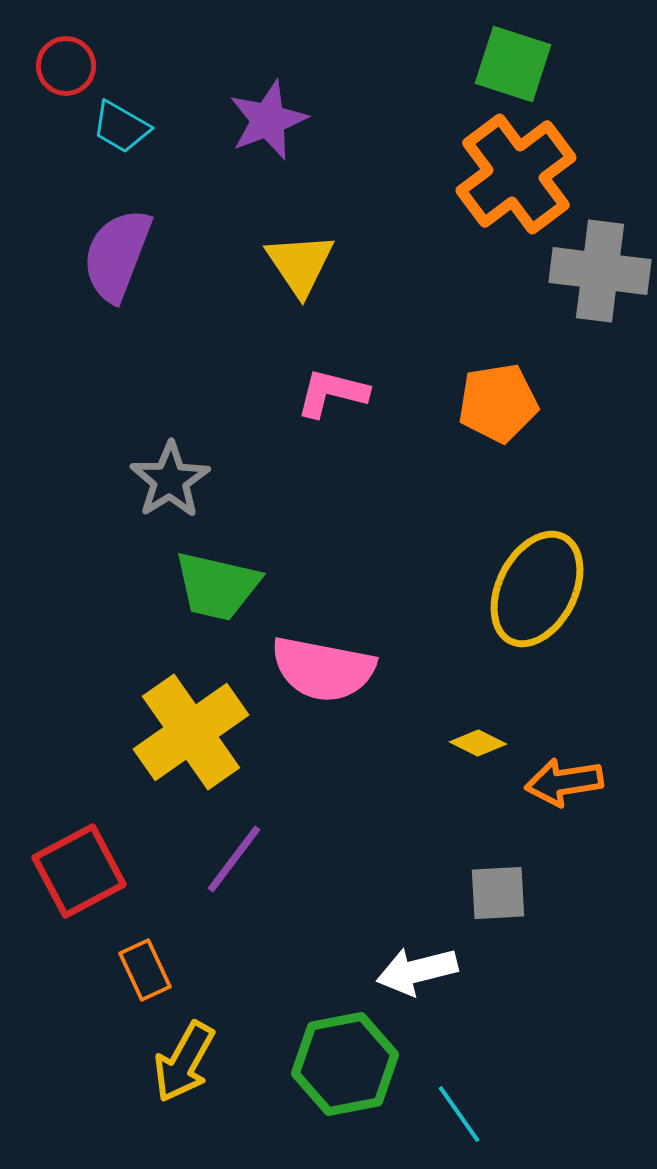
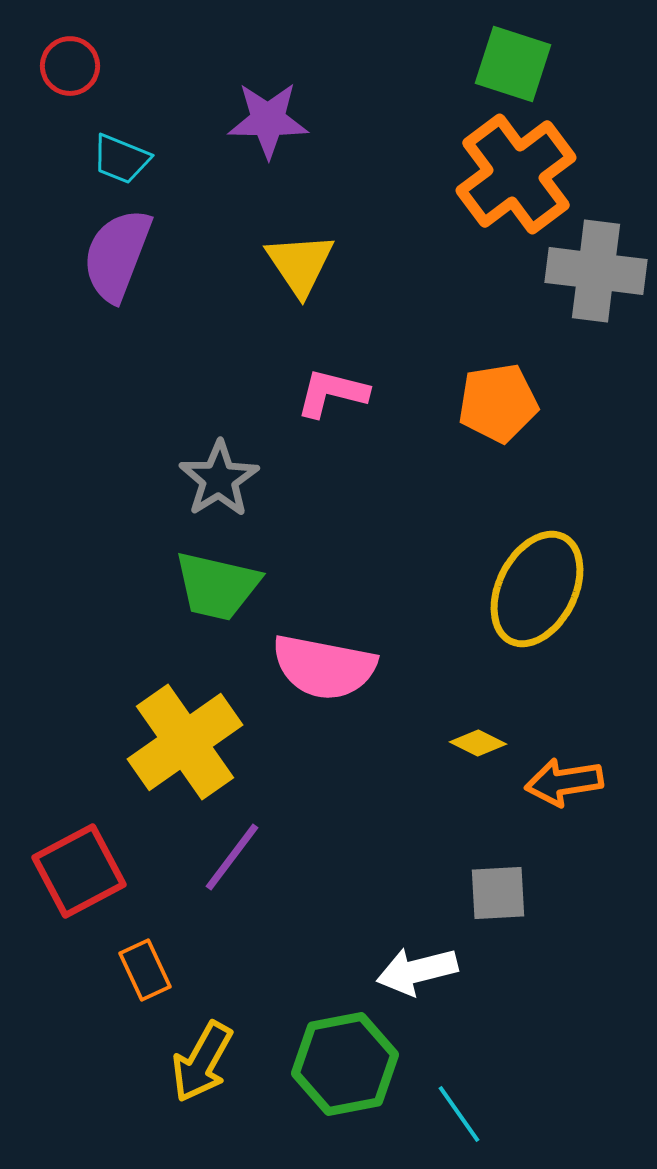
red circle: moved 4 px right
purple star: rotated 22 degrees clockwise
cyan trapezoid: moved 32 px down; rotated 8 degrees counterclockwise
gray cross: moved 4 px left
gray star: moved 49 px right, 1 px up
pink semicircle: moved 1 px right, 2 px up
yellow cross: moved 6 px left, 10 px down
purple line: moved 2 px left, 2 px up
yellow arrow: moved 18 px right
